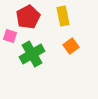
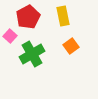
pink square: rotated 24 degrees clockwise
